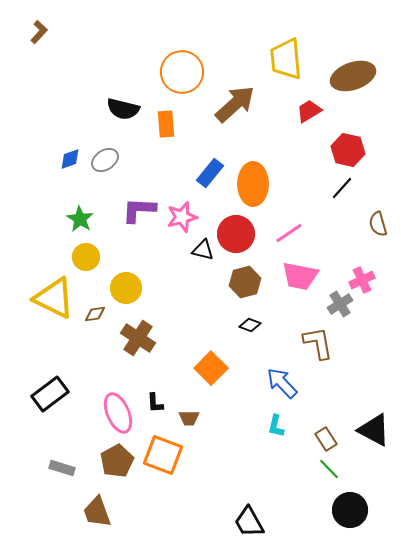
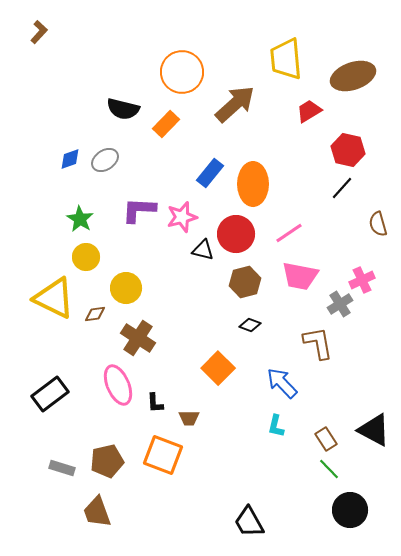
orange rectangle at (166, 124): rotated 48 degrees clockwise
orange square at (211, 368): moved 7 px right
pink ellipse at (118, 413): moved 28 px up
brown pentagon at (117, 461): moved 10 px left; rotated 16 degrees clockwise
